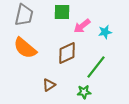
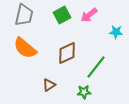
green square: moved 3 px down; rotated 30 degrees counterclockwise
pink arrow: moved 7 px right, 11 px up
cyan star: moved 11 px right; rotated 16 degrees clockwise
